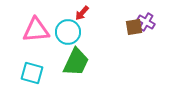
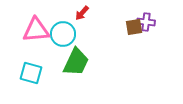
purple cross: rotated 24 degrees counterclockwise
cyan circle: moved 5 px left, 2 px down
cyan square: moved 1 px left
